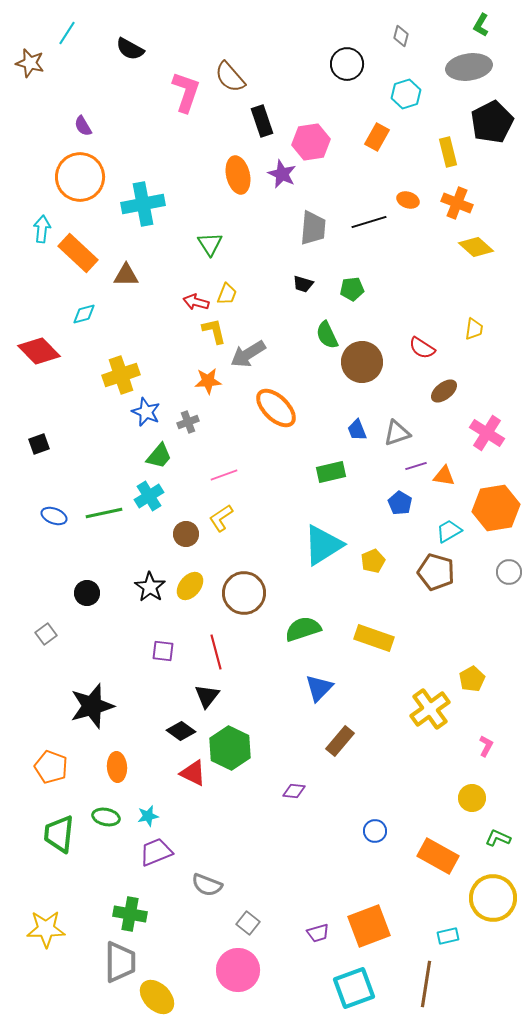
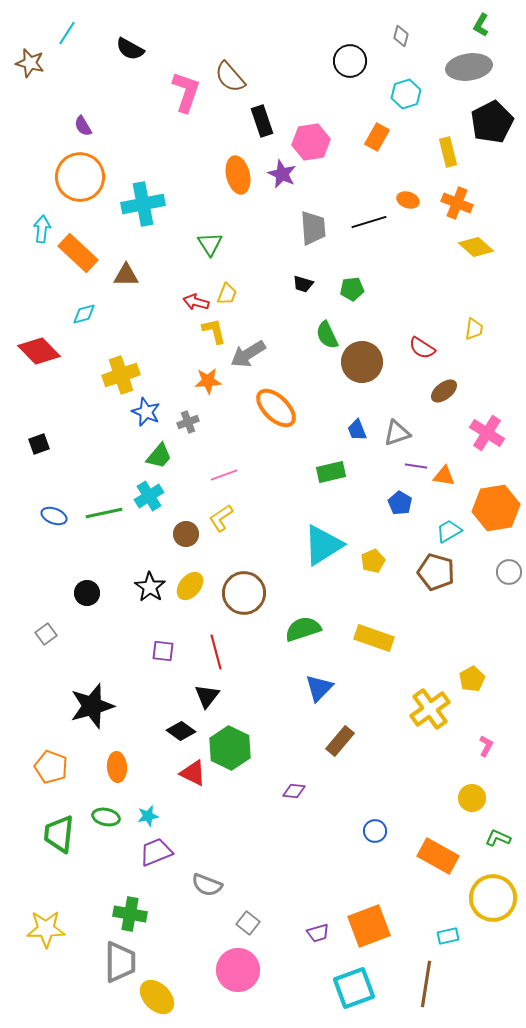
black circle at (347, 64): moved 3 px right, 3 px up
gray trapezoid at (313, 228): rotated 9 degrees counterclockwise
purple line at (416, 466): rotated 25 degrees clockwise
